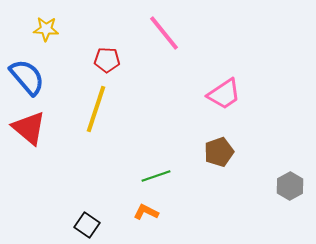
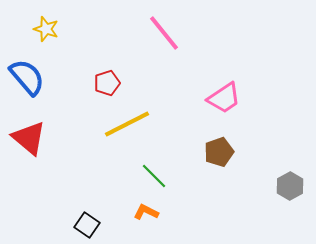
yellow star: rotated 15 degrees clockwise
red pentagon: moved 23 px down; rotated 20 degrees counterclockwise
pink trapezoid: moved 4 px down
yellow line: moved 31 px right, 15 px down; rotated 45 degrees clockwise
red triangle: moved 10 px down
green line: moved 2 px left; rotated 64 degrees clockwise
